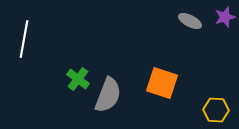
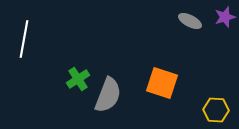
green cross: rotated 20 degrees clockwise
